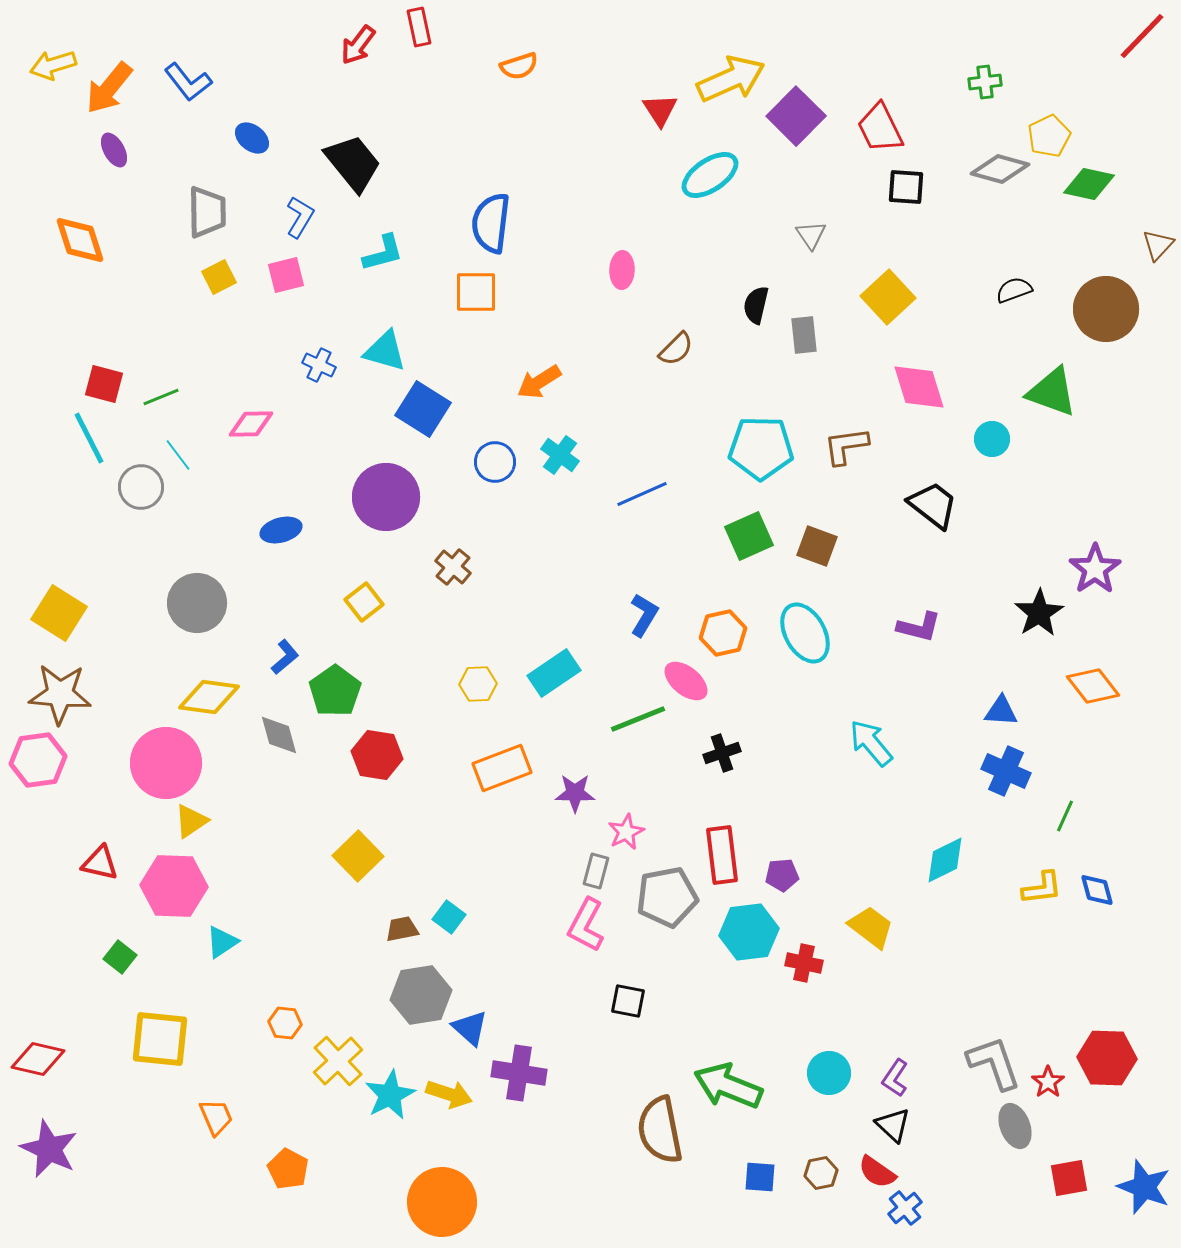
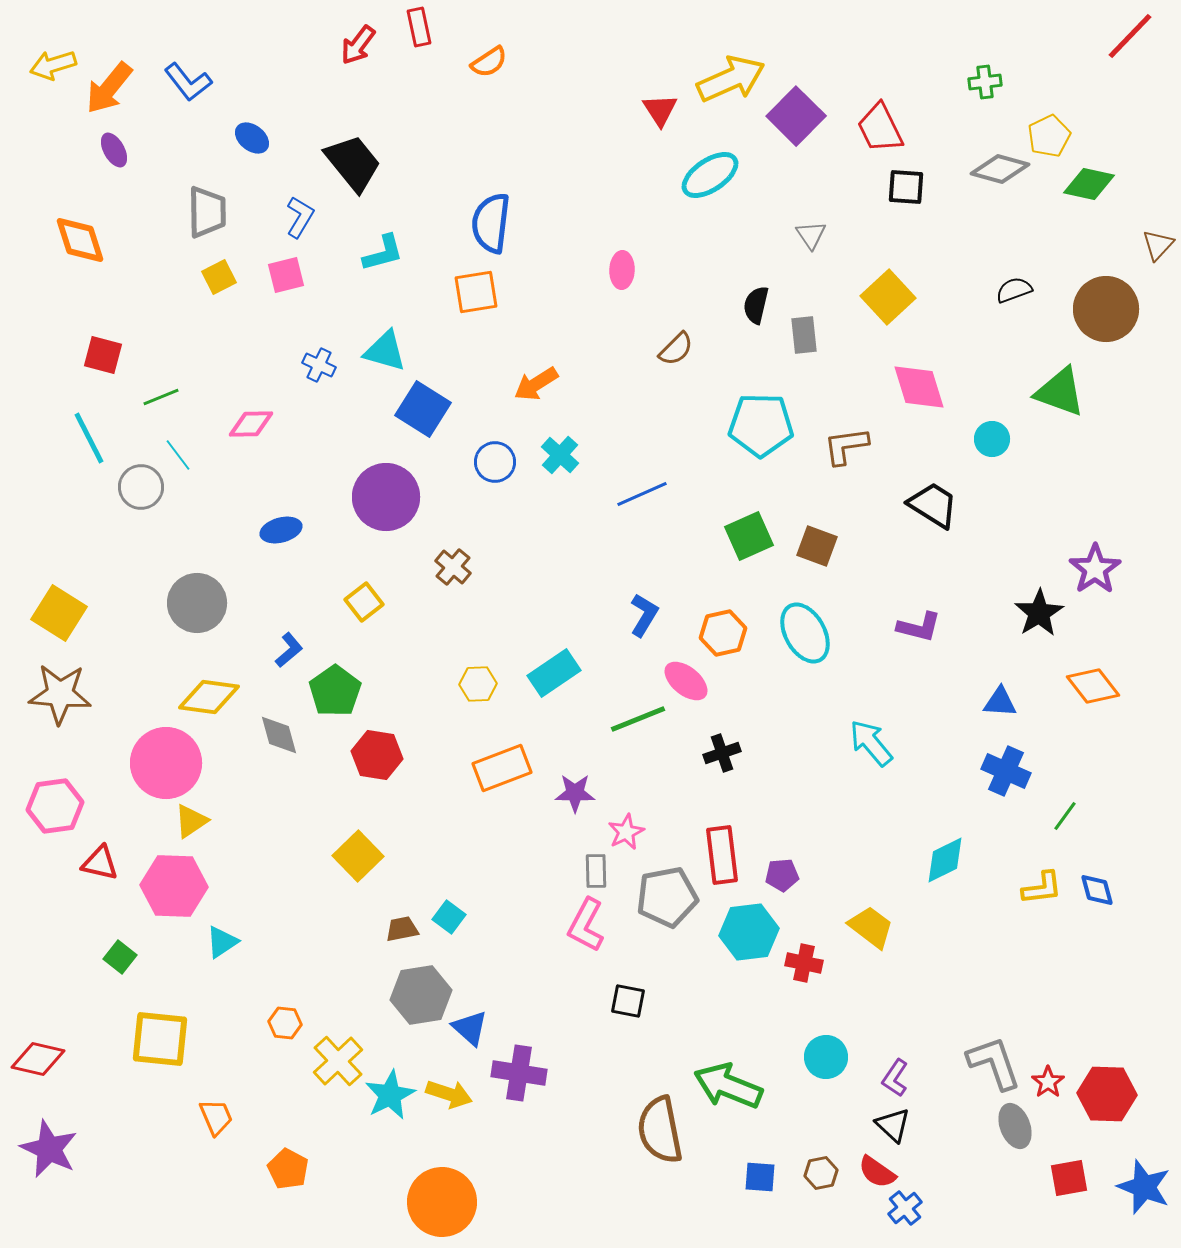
red line at (1142, 36): moved 12 px left
orange semicircle at (519, 66): moved 30 px left, 4 px up; rotated 15 degrees counterclockwise
orange square at (476, 292): rotated 9 degrees counterclockwise
orange arrow at (539, 382): moved 3 px left, 2 px down
red square at (104, 384): moved 1 px left, 29 px up
green triangle at (1052, 392): moved 8 px right
cyan pentagon at (761, 448): moved 23 px up
cyan cross at (560, 455): rotated 6 degrees clockwise
black trapezoid at (933, 505): rotated 6 degrees counterclockwise
blue L-shape at (285, 657): moved 4 px right, 7 px up
blue triangle at (1001, 711): moved 1 px left, 9 px up
pink hexagon at (38, 760): moved 17 px right, 46 px down
green line at (1065, 816): rotated 12 degrees clockwise
gray rectangle at (596, 871): rotated 16 degrees counterclockwise
red hexagon at (1107, 1058): moved 36 px down
cyan circle at (829, 1073): moved 3 px left, 16 px up
